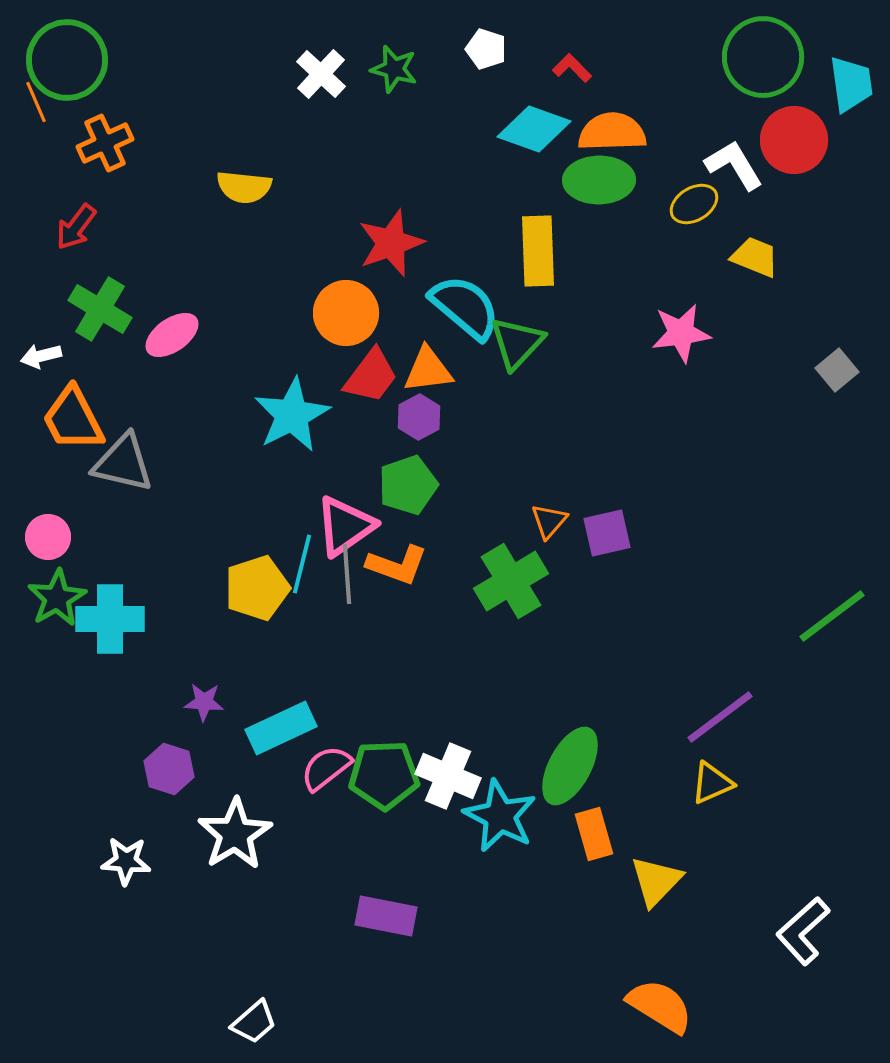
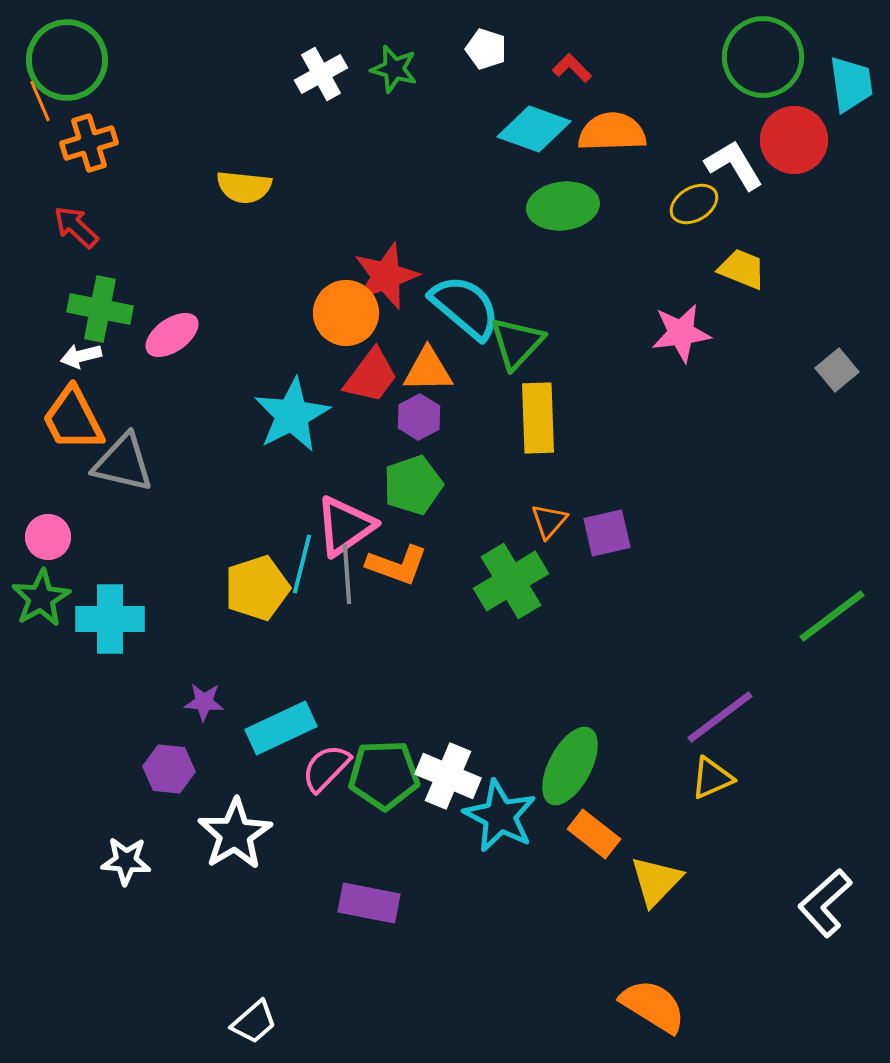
white cross at (321, 74): rotated 18 degrees clockwise
orange line at (36, 102): moved 4 px right, 1 px up
orange cross at (105, 143): moved 16 px left; rotated 8 degrees clockwise
green ellipse at (599, 180): moved 36 px left, 26 px down; rotated 6 degrees counterclockwise
red arrow at (76, 227): rotated 96 degrees clockwise
red star at (391, 243): moved 5 px left, 33 px down
yellow rectangle at (538, 251): moved 167 px down
yellow trapezoid at (755, 257): moved 13 px left, 12 px down
green cross at (100, 309): rotated 20 degrees counterclockwise
white arrow at (41, 356): moved 40 px right
orange triangle at (428, 370): rotated 6 degrees clockwise
green pentagon at (408, 485): moved 5 px right
green star at (57, 598): moved 16 px left
pink semicircle at (326, 768): rotated 8 degrees counterclockwise
purple hexagon at (169, 769): rotated 12 degrees counterclockwise
yellow triangle at (712, 783): moved 5 px up
orange rectangle at (594, 834): rotated 36 degrees counterclockwise
purple rectangle at (386, 916): moved 17 px left, 13 px up
white L-shape at (803, 931): moved 22 px right, 28 px up
orange semicircle at (660, 1006): moved 7 px left
